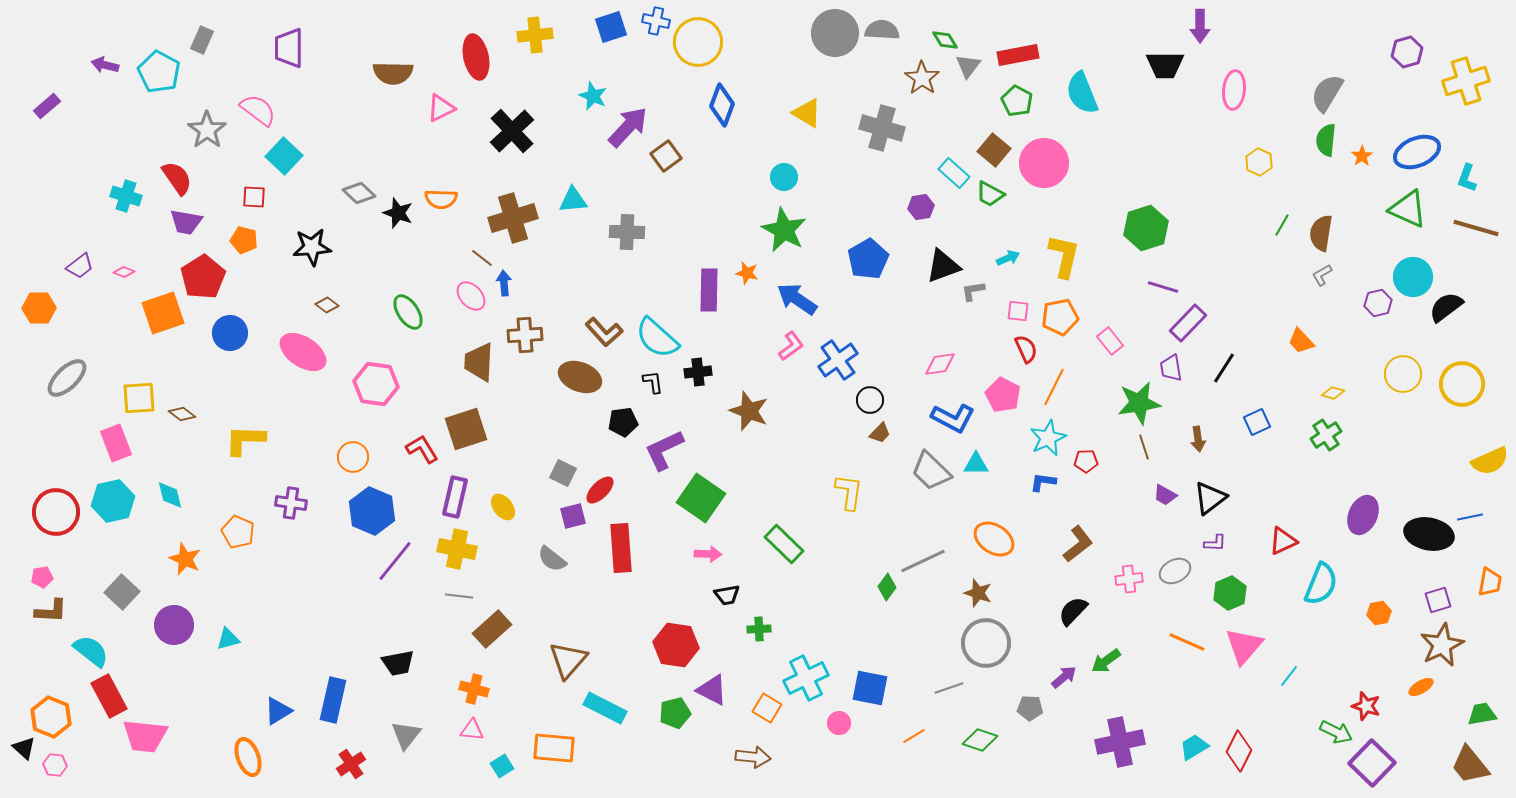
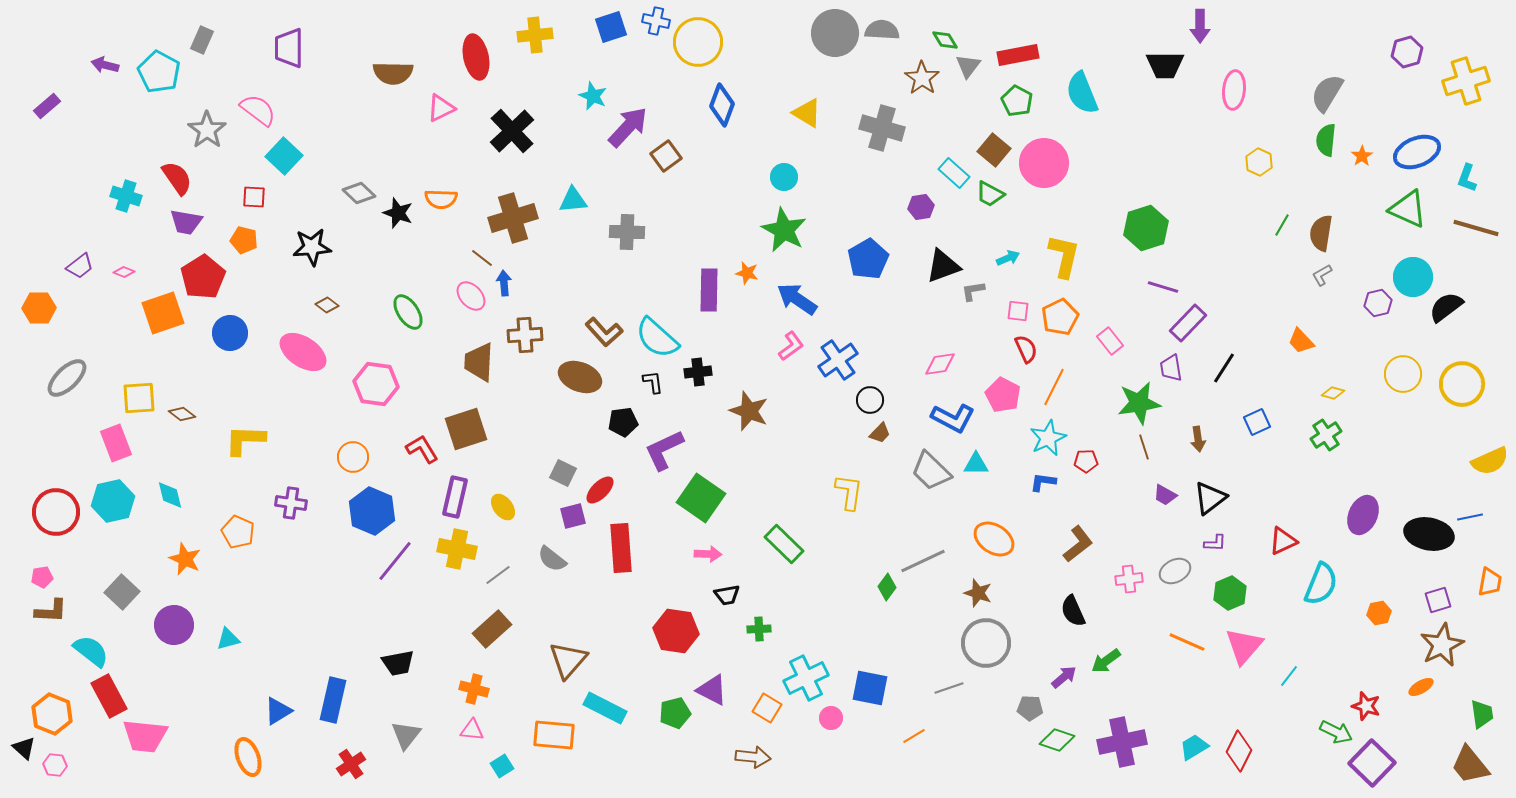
orange pentagon at (1060, 317): rotated 15 degrees counterclockwise
gray line at (459, 596): moved 39 px right, 21 px up; rotated 44 degrees counterclockwise
black semicircle at (1073, 611): rotated 68 degrees counterclockwise
red hexagon at (676, 645): moved 14 px up
green trapezoid at (1482, 714): rotated 92 degrees clockwise
orange hexagon at (51, 717): moved 1 px right, 3 px up
pink circle at (839, 723): moved 8 px left, 5 px up
green diamond at (980, 740): moved 77 px right
purple cross at (1120, 742): moved 2 px right
orange rectangle at (554, 748): moved 13 px up
